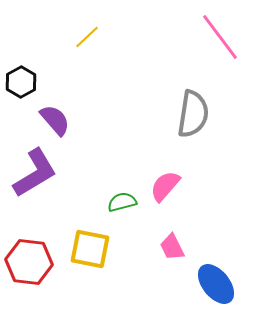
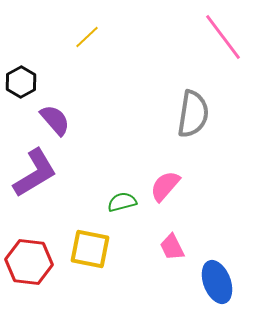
pink line: moved 3 px right
blue ellipse: moved 1 px right, 2 px up; rotated 18 degrees clockwise
